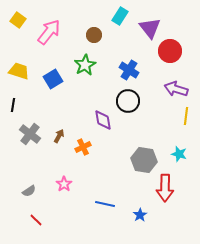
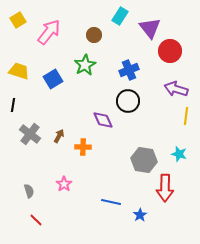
yellow square: rotated 21 degrees clockwise
blue cross: rotated 36 degrees clockwise
purple diamond: rotated 15 degrees counterclockwise
orange cross: rotated 28 degrees clockwise
gray semicircle: rotated 72 degrees counterclockwise
blue line: moved 6 px right, 2 px up
